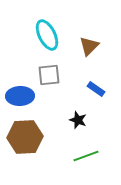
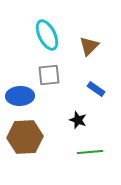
green line: moved 4 px right, 4 px up; rotated 15 degrees clockwise
